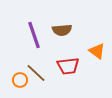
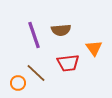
brown semicircle: moved 1 px left
orange triangle: moved 3 px left, 3 px up; rotated 18 degrees clockwise
red trapezoid: moved 3 px up
orange circle: moved 2 px left, 3 px down
